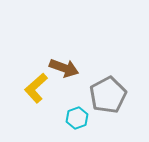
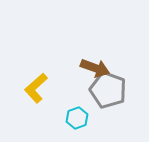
brown arrow: moved 31 px right
gray pentagon: moved 5 px up; rotated 24 degrees counterclockwise
